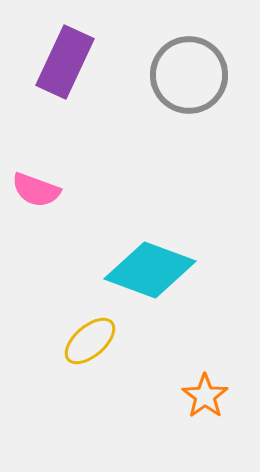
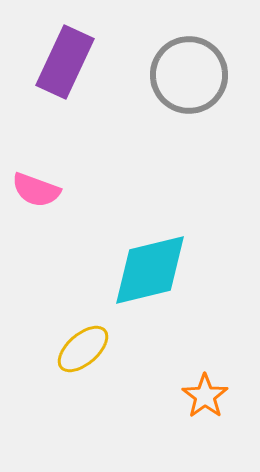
cyan diamond: rotated 34 degrees counterclockwise
yellow ellipse: moved 7 px left, 8 px down
